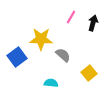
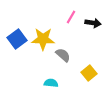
black arrow: rotated 84 degrees clockwise
yellow star: moved 2 px right
blue square: moved 18 px up
